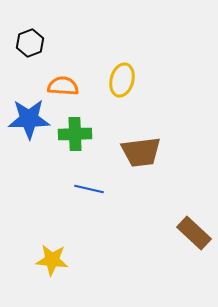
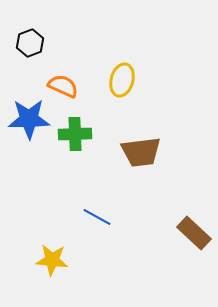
orange semicircle: rotated 20 degrees clockwise
blue line: moved 8 px right, 28 px down; rotated 16 degrees clockwise
